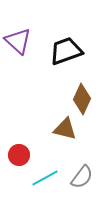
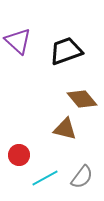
brown diamond: rotated 64 degrees counterclockwise
